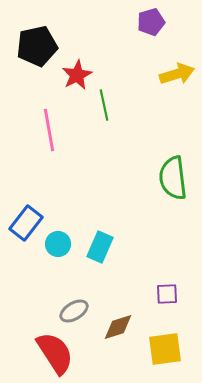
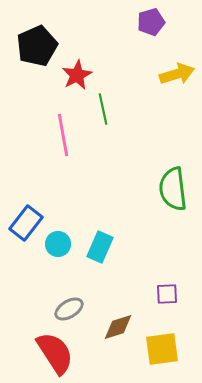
black pentagon: rotated 12 degrees counterclockwise
green line: moved 1 px left, 4 px down
pink line: moved 14 px right, 5 px down
green semicircle: moved 11 px down
gray ellipse: moved 5 px left, 2 px up
yellow square: moved 3 px left
